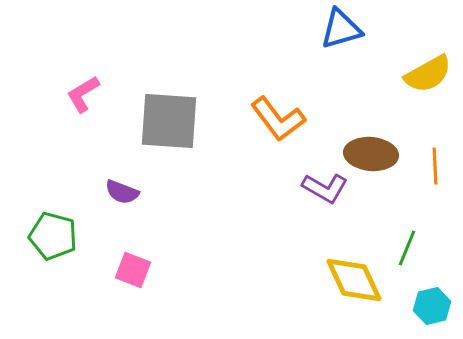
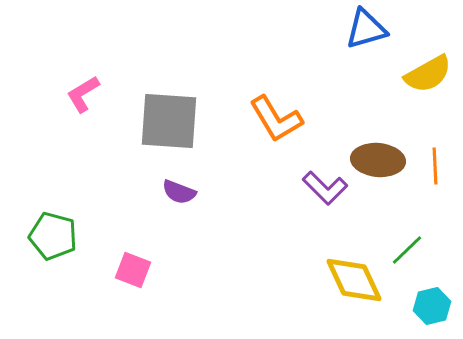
blue triangle: moved 25 px right
orange L-shape: moved 2 px left; rotated 6 degrees clockwise
brown ellipse: moved 7 px right, 6 px down
purple L-shape: rotated 15 degrees clockwise
purple semicircle: moved 57 px right
green line: moved 2 px down; rotated 24 degrees clockwise
